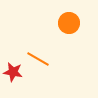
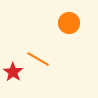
red star: rotated 24 degrees clockwise
